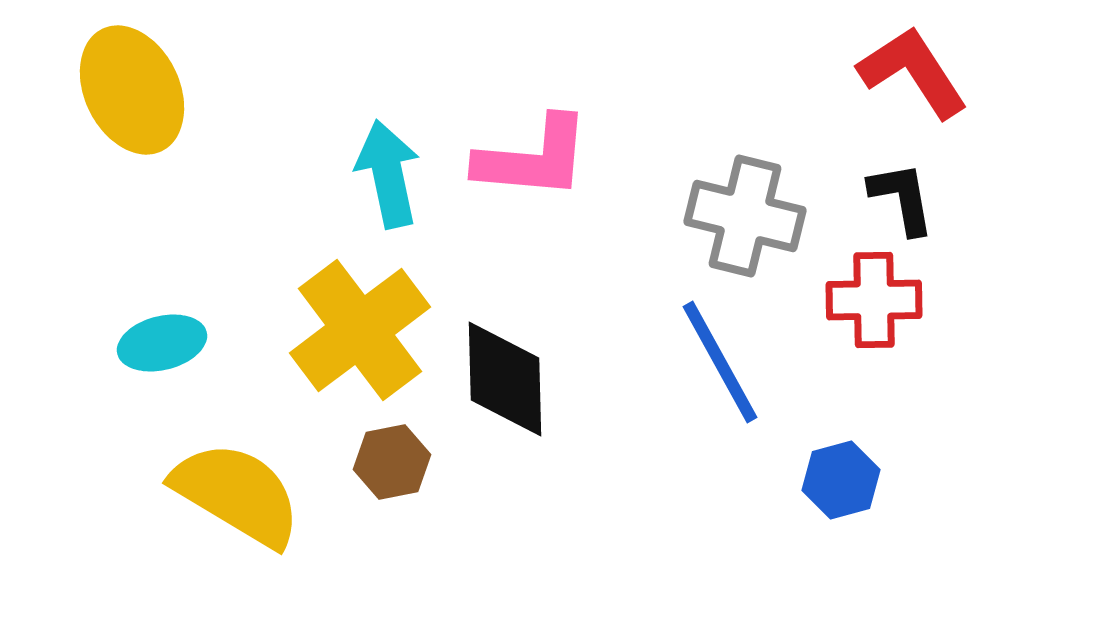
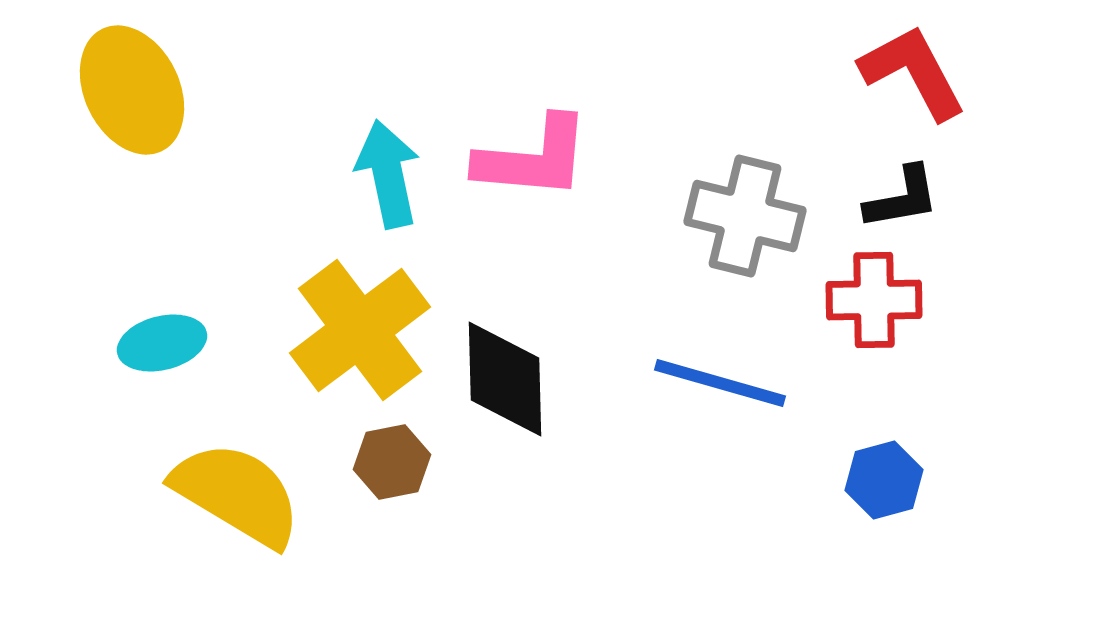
red L-shape: rotated 5 degrees clockwise
black L-shape: rotated 90 degrees clockwise
blue line: moved 21 px down; rotated 45 degrees counterclockwise
blue hexagon: moved 43 px right
